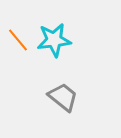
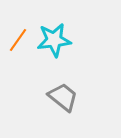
orange line: rotated 75 degrees clockwise
